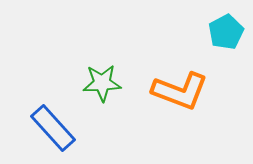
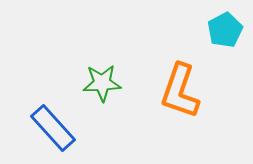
cyan pentagon: moved 1 px left, 2 px up
orange L-shape: rotated 88 degrees clockwise
